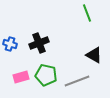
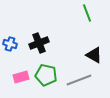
gray line: moved 2 px right, 1 px up
